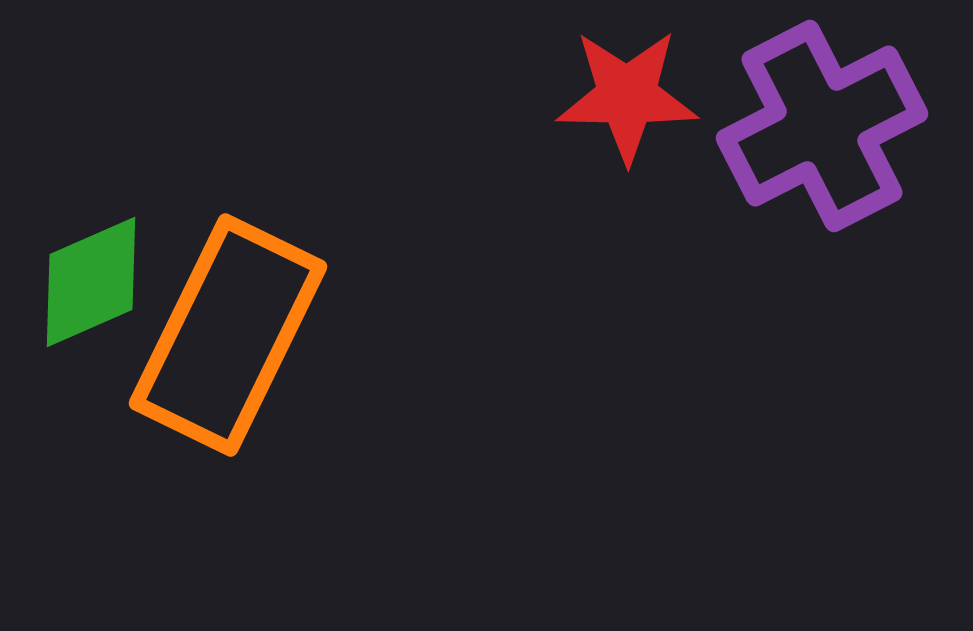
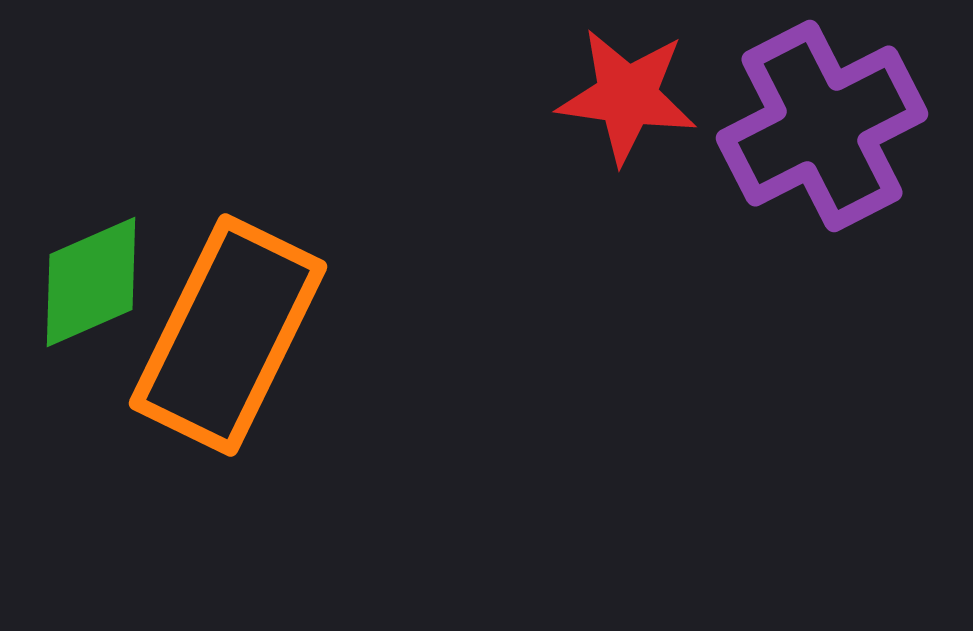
red star: rotated 7 degrees clockwise
